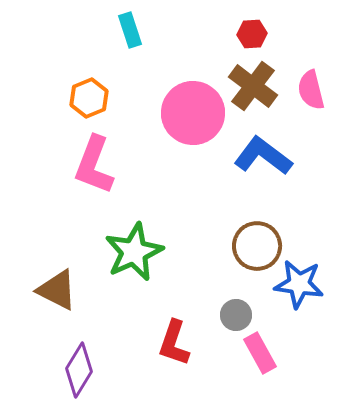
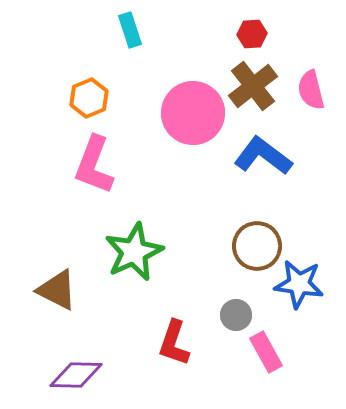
brown cross: rotated 15 degrees clockwise
pink rectangle: moved 6 px right, 1 px up
purple diamond: moved 3 px left, 5 px down; rotated 60 degrees clockwise
